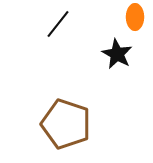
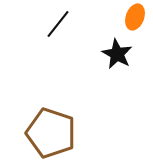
orange ellipse: rotated 20 degrees clockwise
brown pentagon: moved 15 px left, 9 px down
